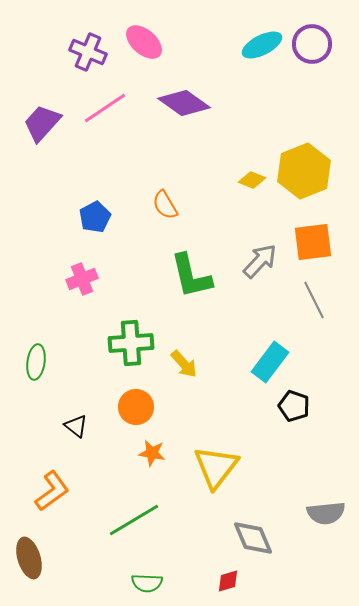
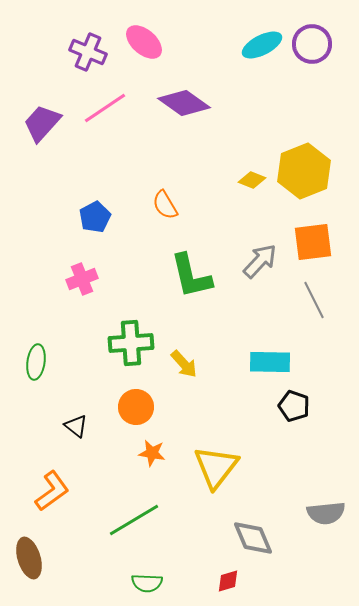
cyan rectangle: rotated 54 degrees clockwise
